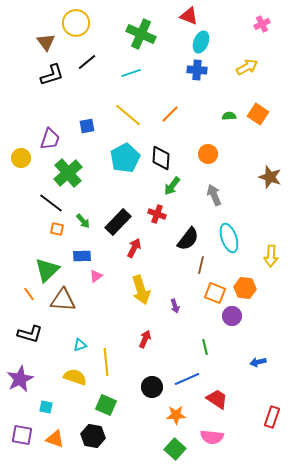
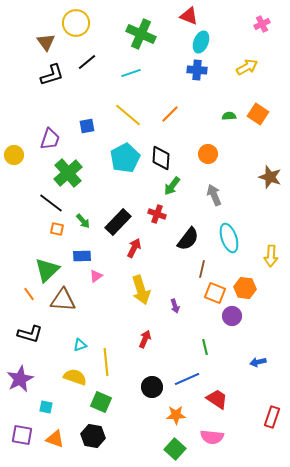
yellow circle at (21, 158): moved 7 px left, 3 px up
brown line at (201, 265): moved 1 px right, 4 px down
green square at (106, 405): moved 5 px left, 3 px up
